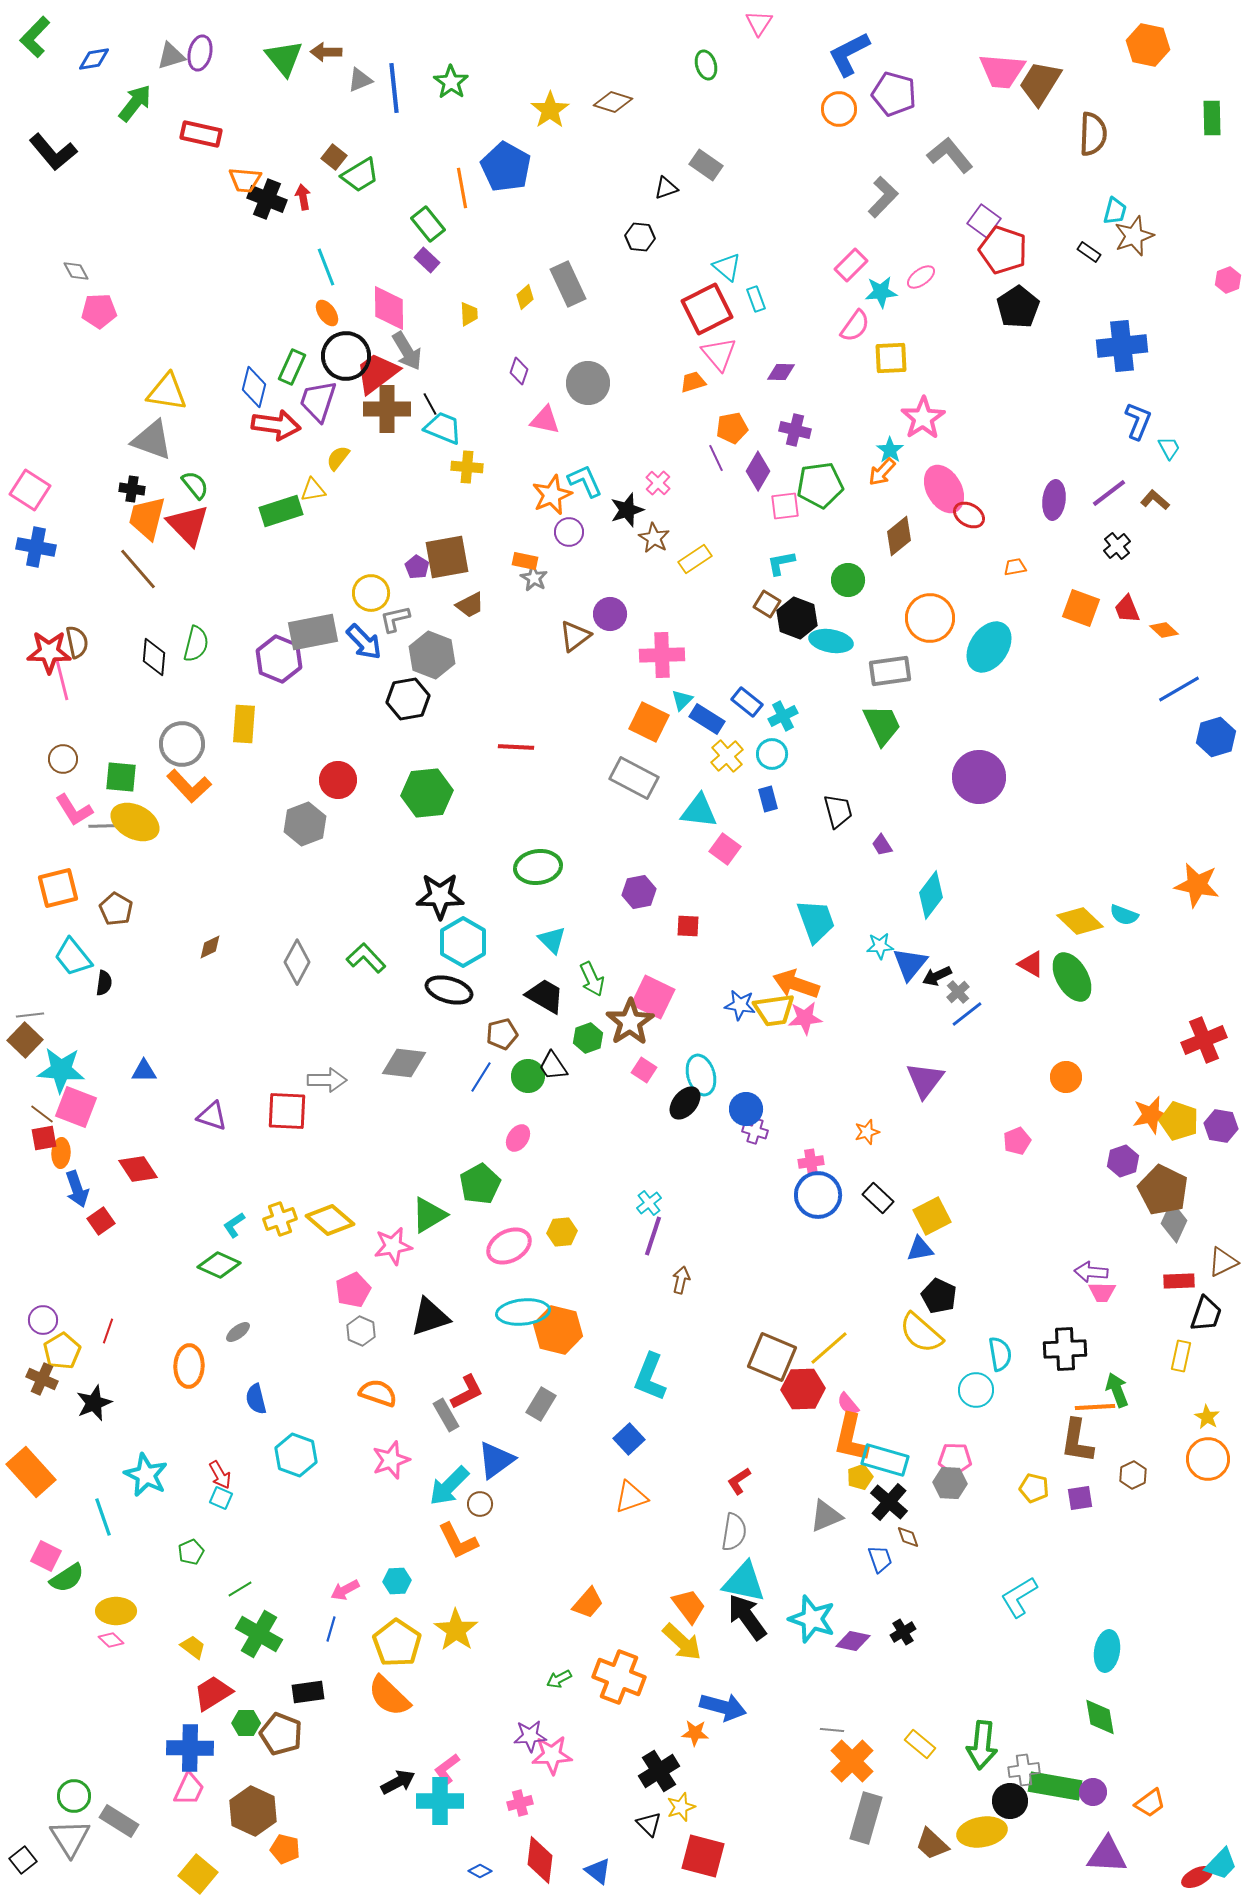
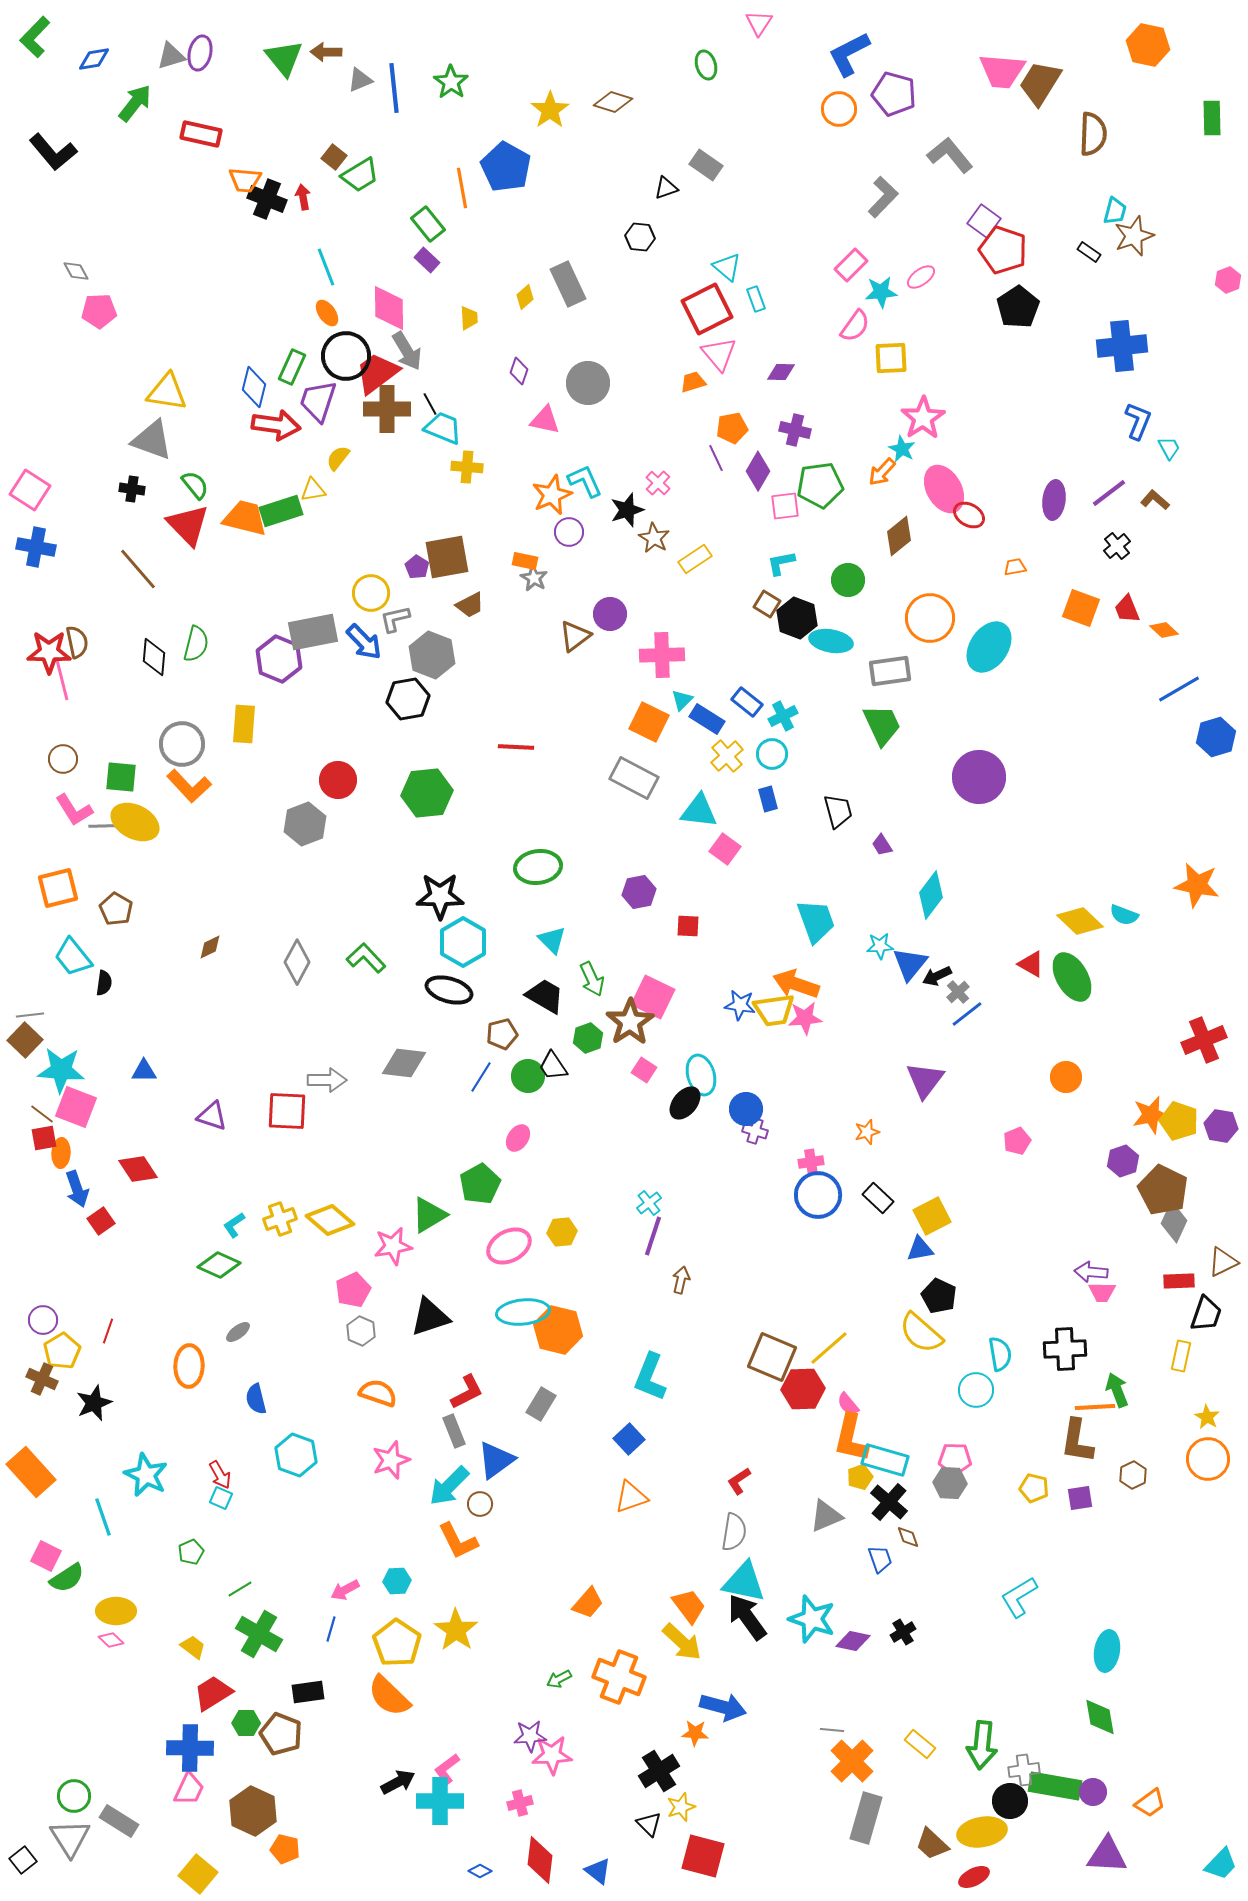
yellow trapezoid at (469, 314): moved 4 px down
cyan star at (890, 450): moved 12 px right, 1 px up; rotated 8 degrees counterclockwise
orange trapezoid at (147, 518): moved 98 px right; rotated 90 degrees clockwise
gray rectangle at (446, 1415): moved 8 px right, 16 px down; rotated 8 degrees clockwise
red ellipse at (1197, 1877): moved 223 px left
